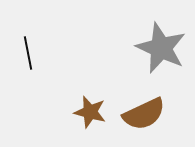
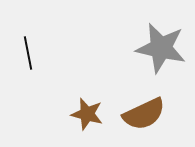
gray star: rotated 12 degrees counterclockwise
brown star: moved 3 px left, 2 px down
